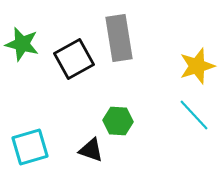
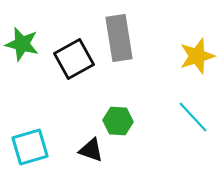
yellow star: moved 10 px up
cyan line: moved 1 px left, 2 px down
